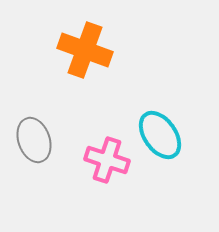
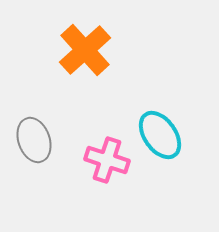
orange cross: rotated 28 degrees clockwise
